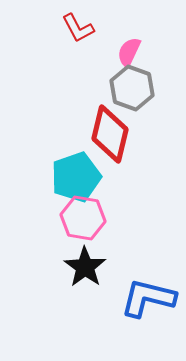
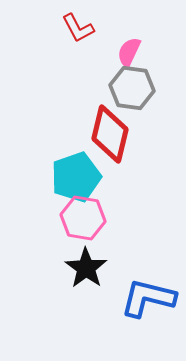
gray hexagon: rotated 12 degrees counterclockwise
black star: moved 1 px right, 1 px down
